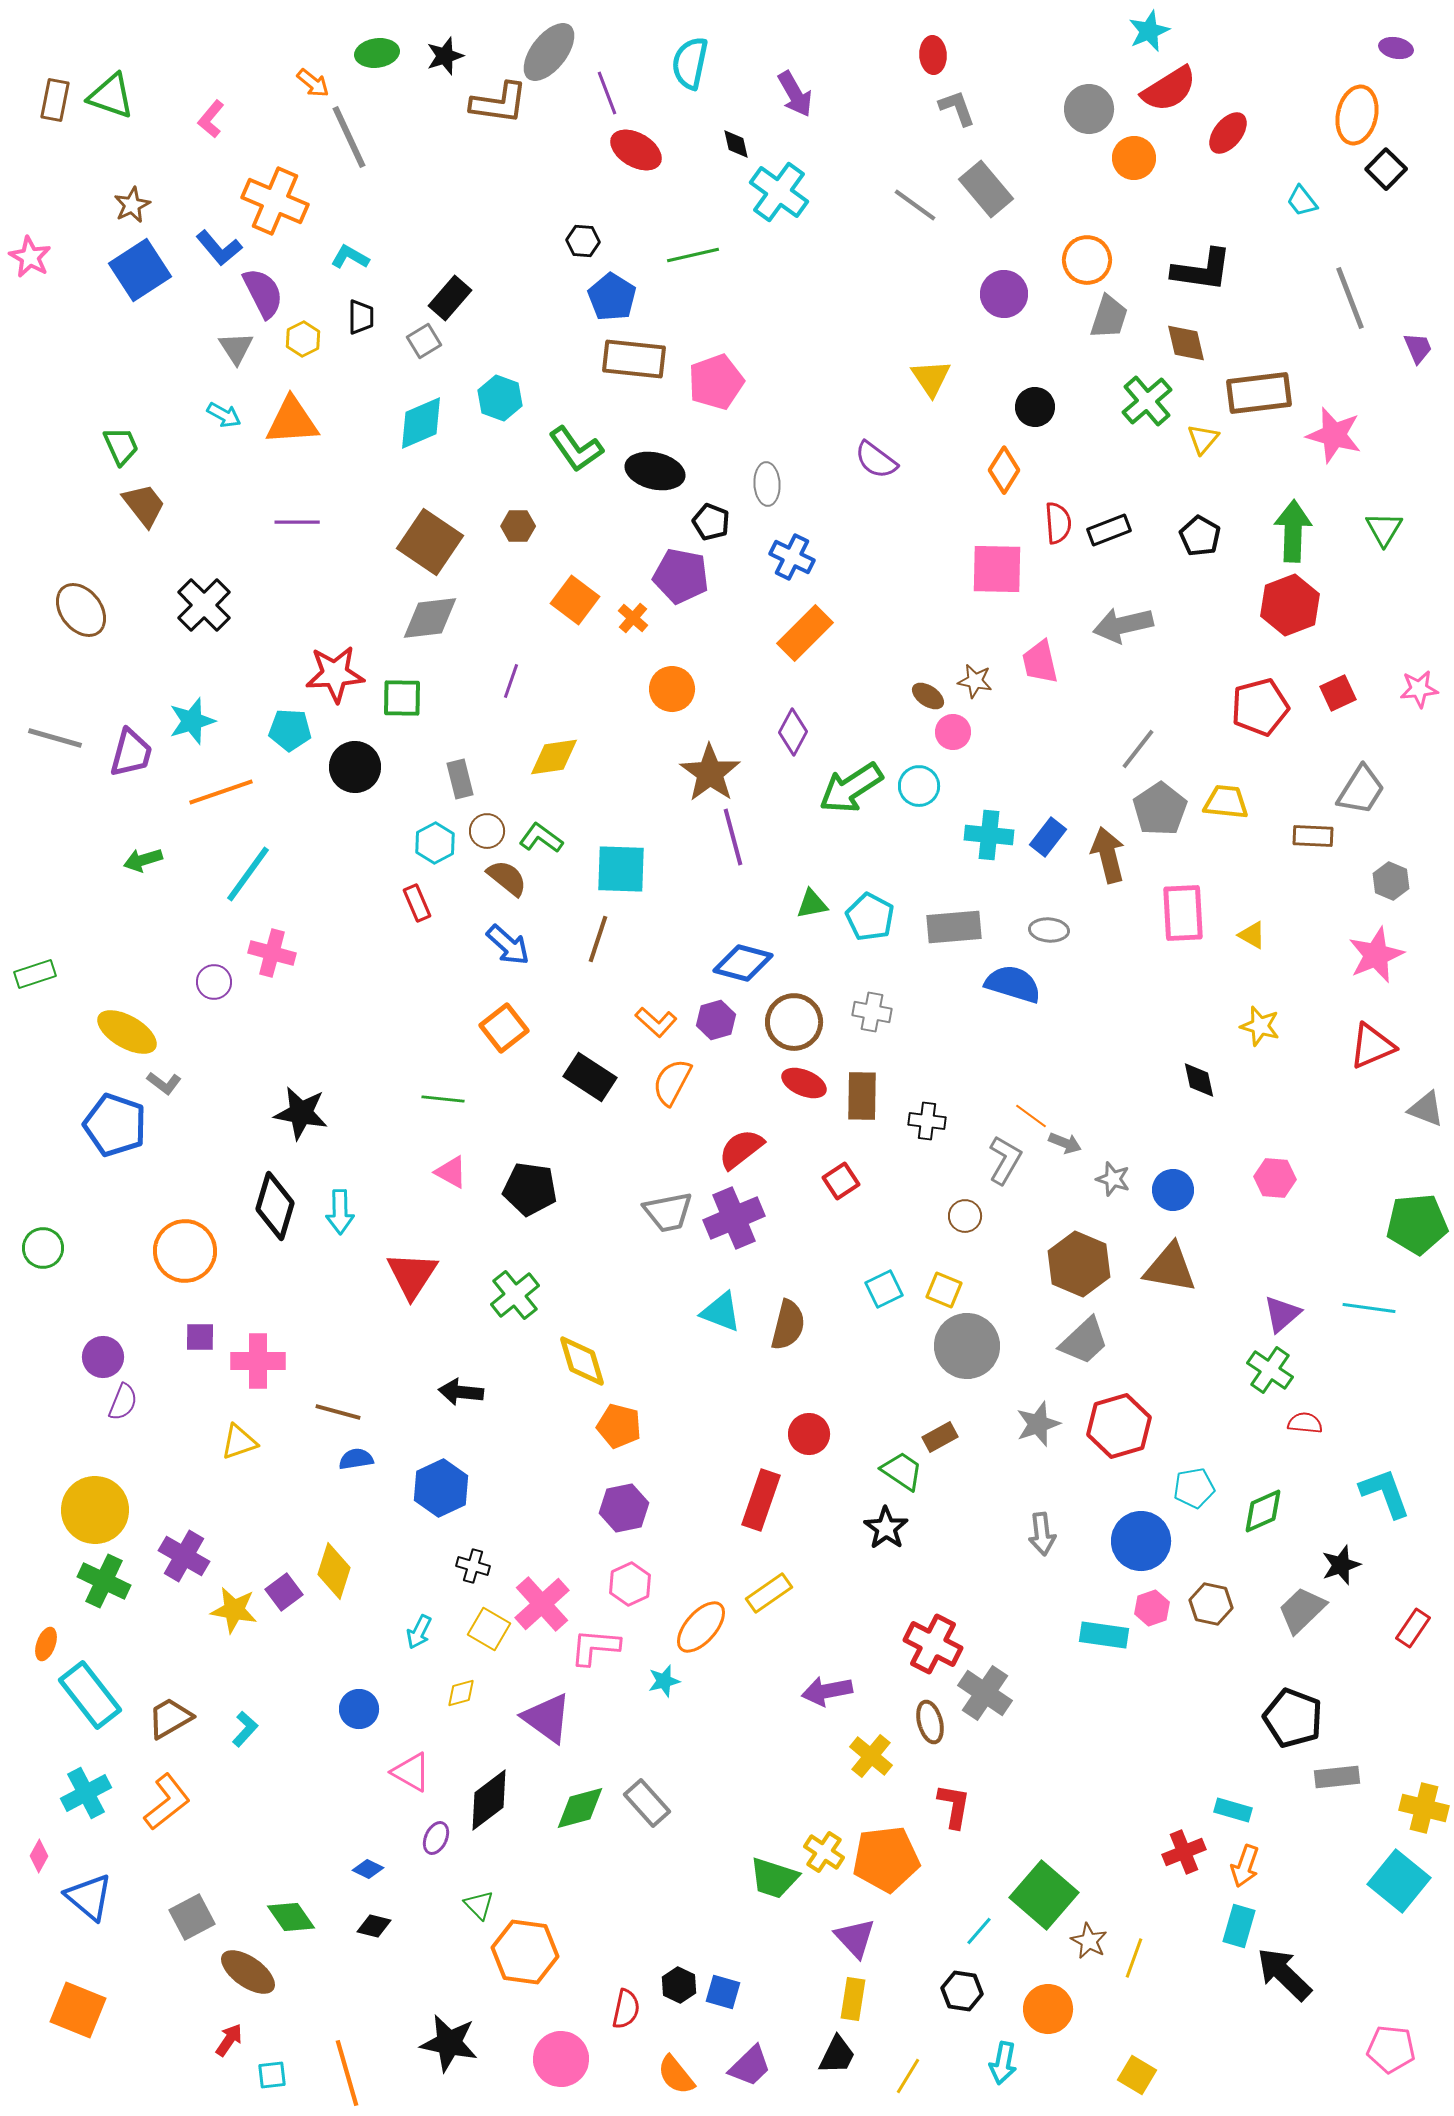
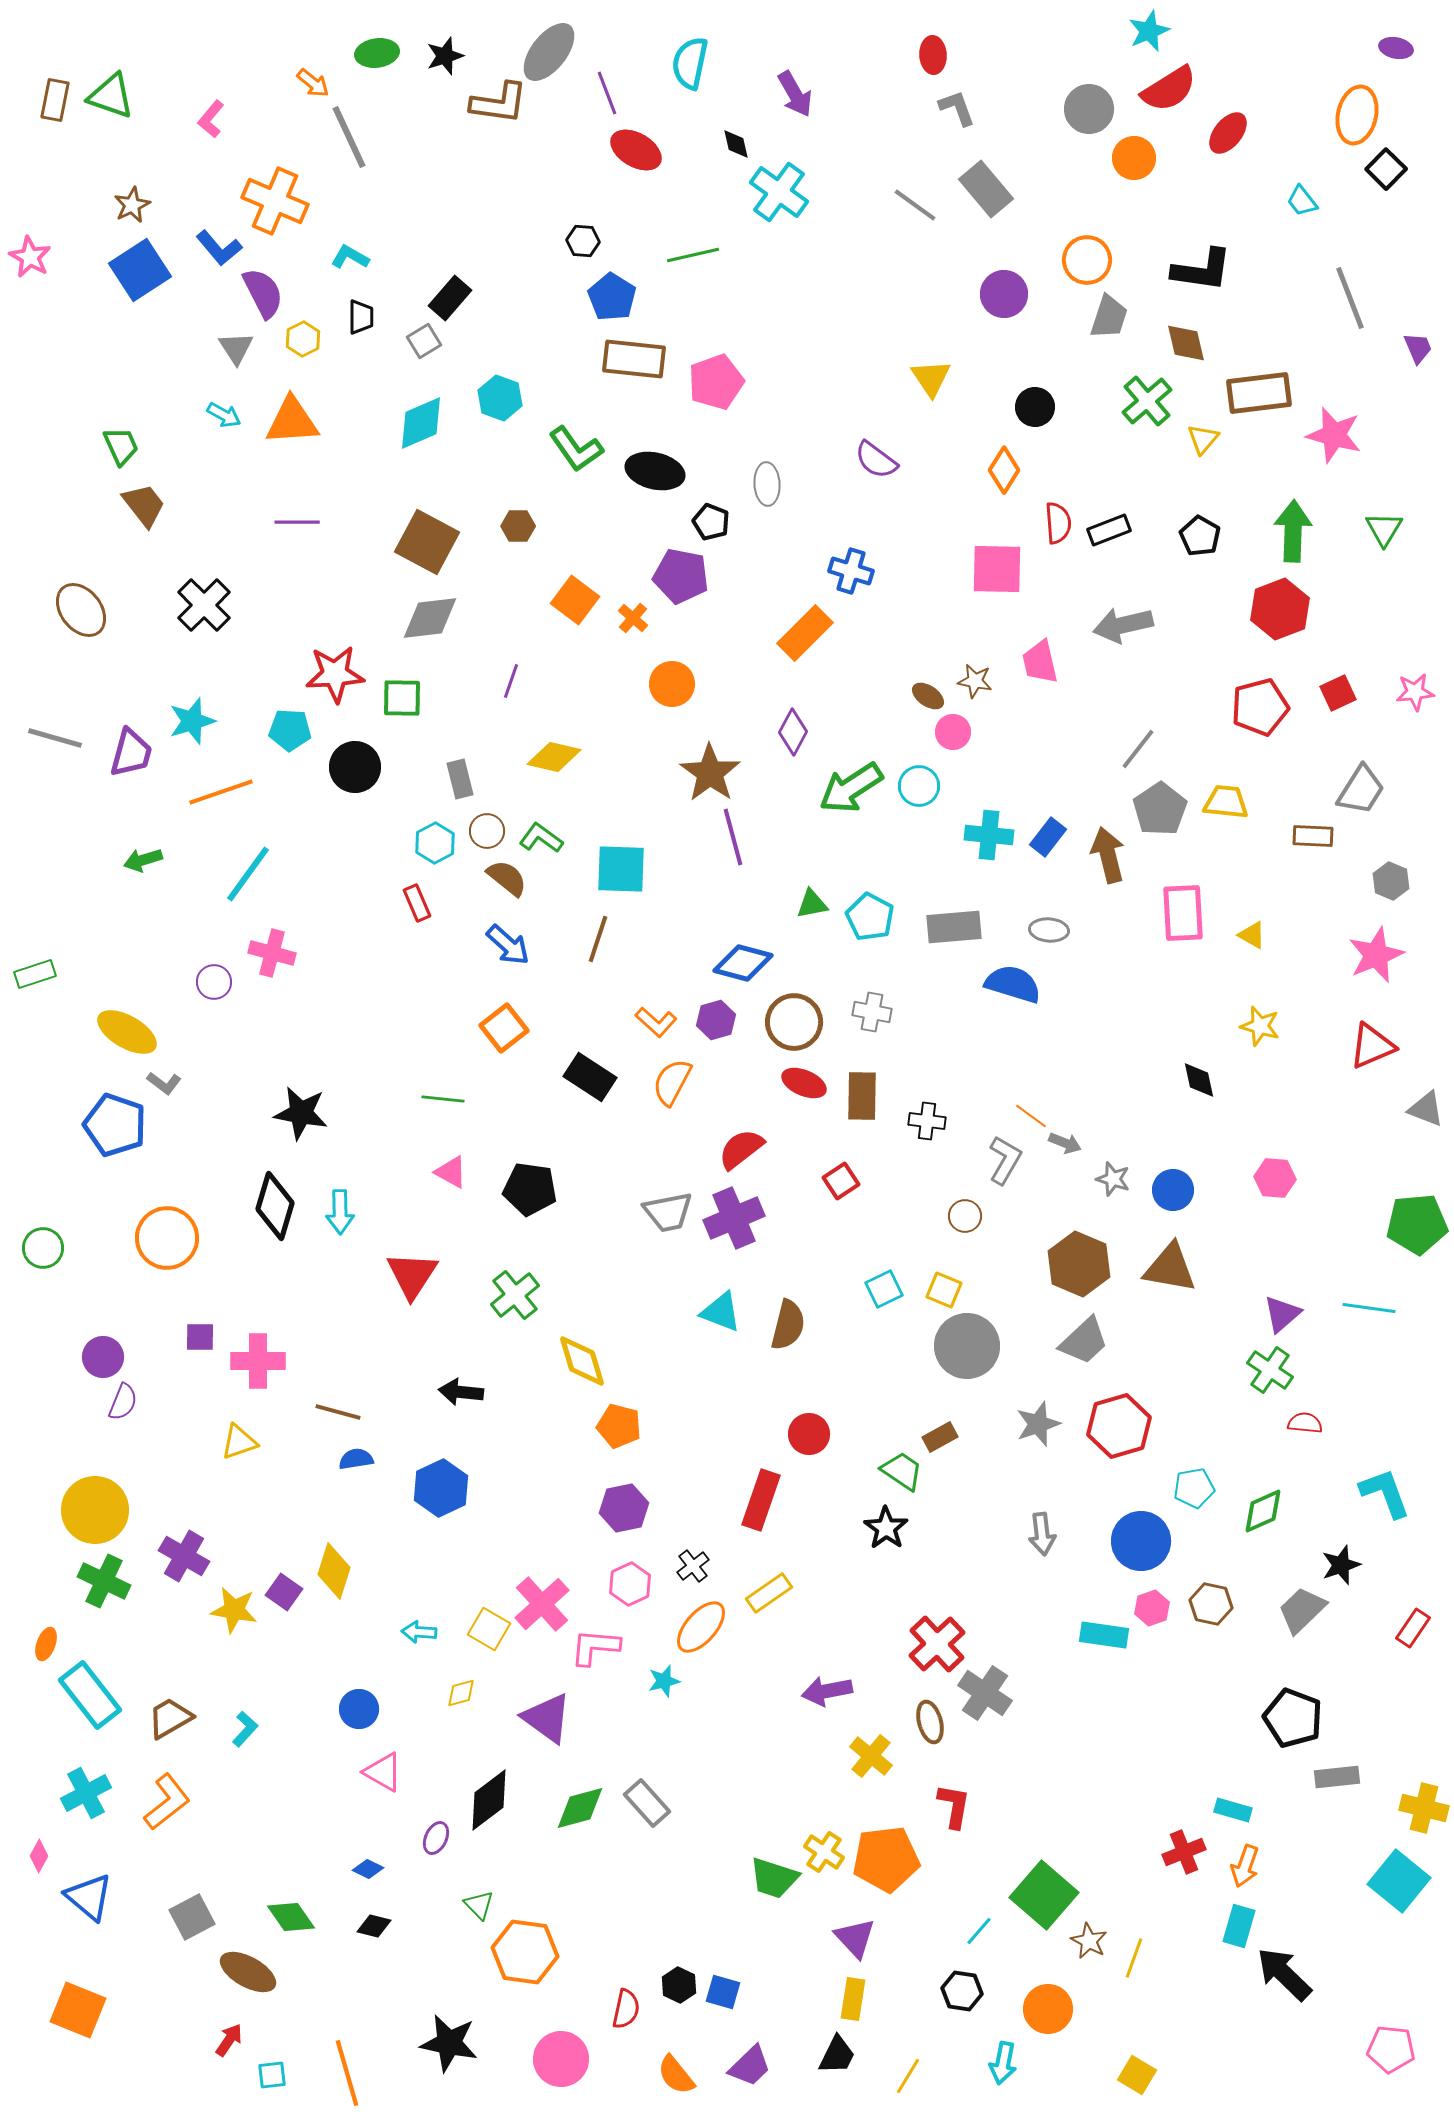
brown square at (430, 542): moved 3 px left; rotated 6 degrees counterclockwise
blue cross at (792, 557): moved 59 px right, 14 px down; rotated 9 degrees counterclockwise
red hexagon at (1290, 605): moved 10 px left, 4 px down
orange circle at (672, 689): moved 5 px up
pink star at (1419, 689): moved 4 px left, 3 px down
yellow diamond at (554, 757): rotated 22 degrees clockwise
orange circle at (185, 1251): moved 18 px left, 13 px up
black cross at (473, 1566): moved 220 px right; rotated 36 degrees clockwise
purple square at (284, 1592): rotated 18 degrees counterclockwise
cyan arrow at (419, 1632): rotated 68 degrees clockwise
red cross at (933, 1644): moved 4 px right; rotated 20 degrees clockwise
pink triangle at (411, 1772): moved 28 px left
brown ellipse at (248, 1972): rotated 6 degrees counterclockwise
